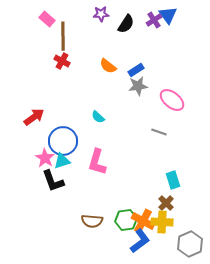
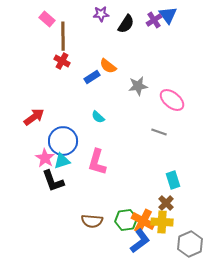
blue rectangle: moved 44 px left, 7 px down
